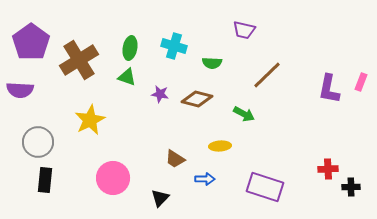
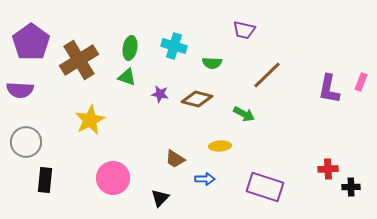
gray circle: moved 12 px left
